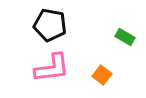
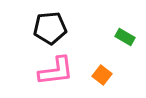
black pentagon: moved 3 px down; rotated 16 degrees counterclockwise
pink L-shape: moved 4 px right, 3 px down
